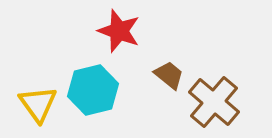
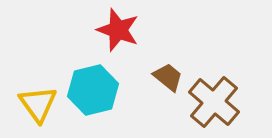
red star: moved 1 px left, 1 px up
brown trapezoid: moved 1 px left, 2 px down
